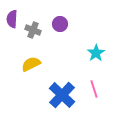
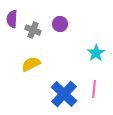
pink line: rotated 24 degrees clockwise
blue cross: moved 2 px right, 1 px up
